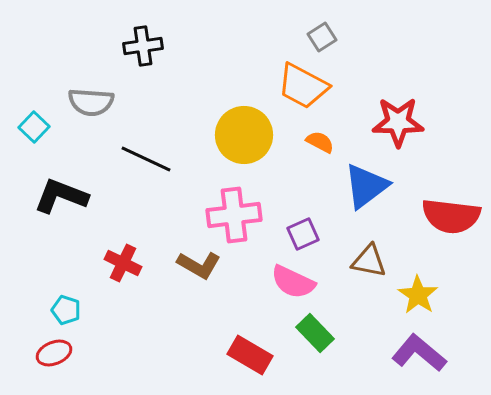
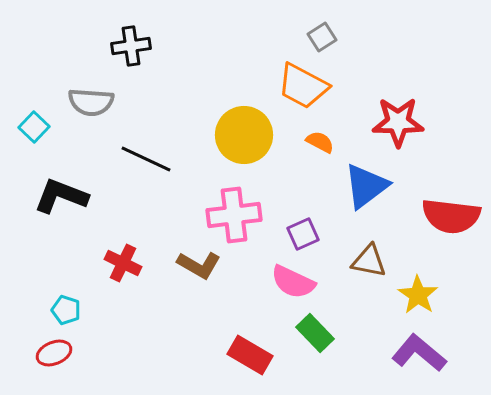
black cross: moved 12 px left
